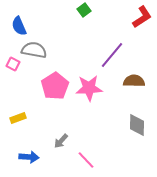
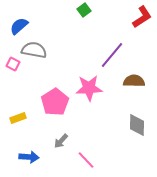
blue semicircle: rotated 72 degrees clockwise
pink pentagon: moved 16 px down
